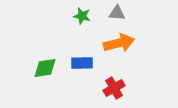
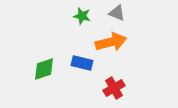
gray triangle: rotated 18 degrees clockwise
orange arrow: moved 8 px left, 1 px up
blue rectangle: rotated 15 degrees clockwise
green diamond: moved 1 px left, 1 px down; rotated 10 degrees counterclockwise
